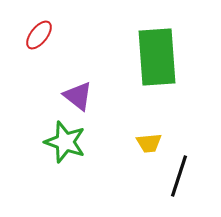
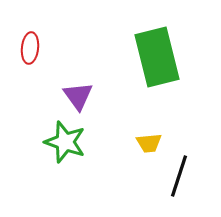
red ellipse: moved 9 px left, 13 px down; rotated 32 degrees counterclockwise
green rectangle: rotated 10 degrees counterclockwise
purple triangle: rotated 16 degrees clockwise
